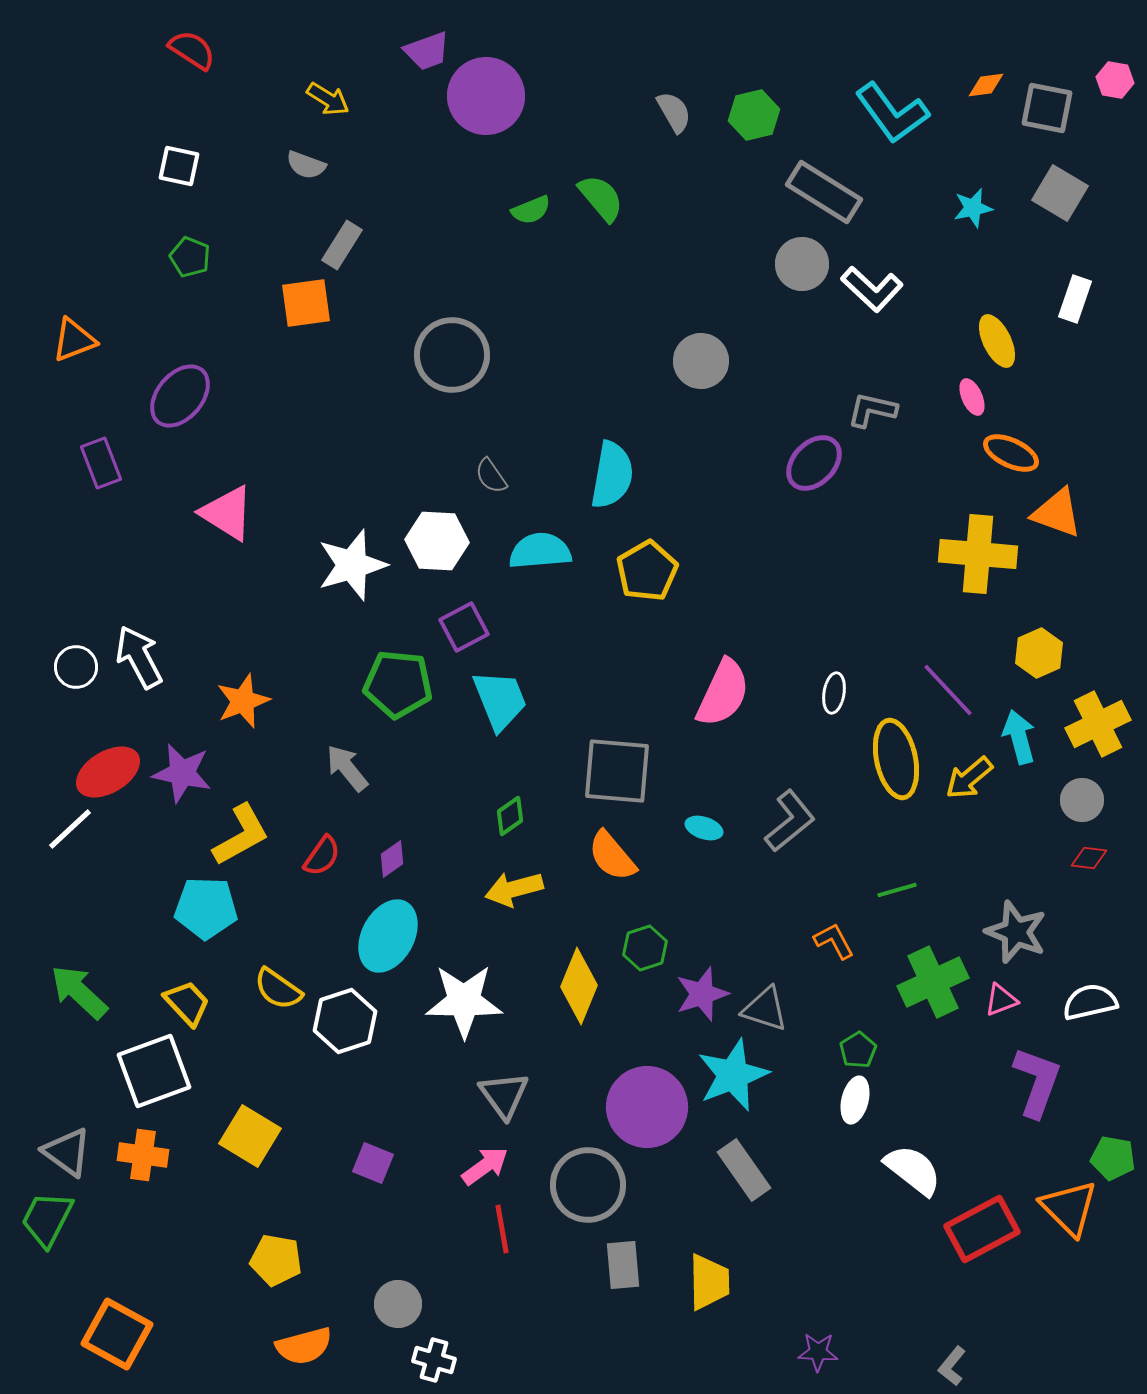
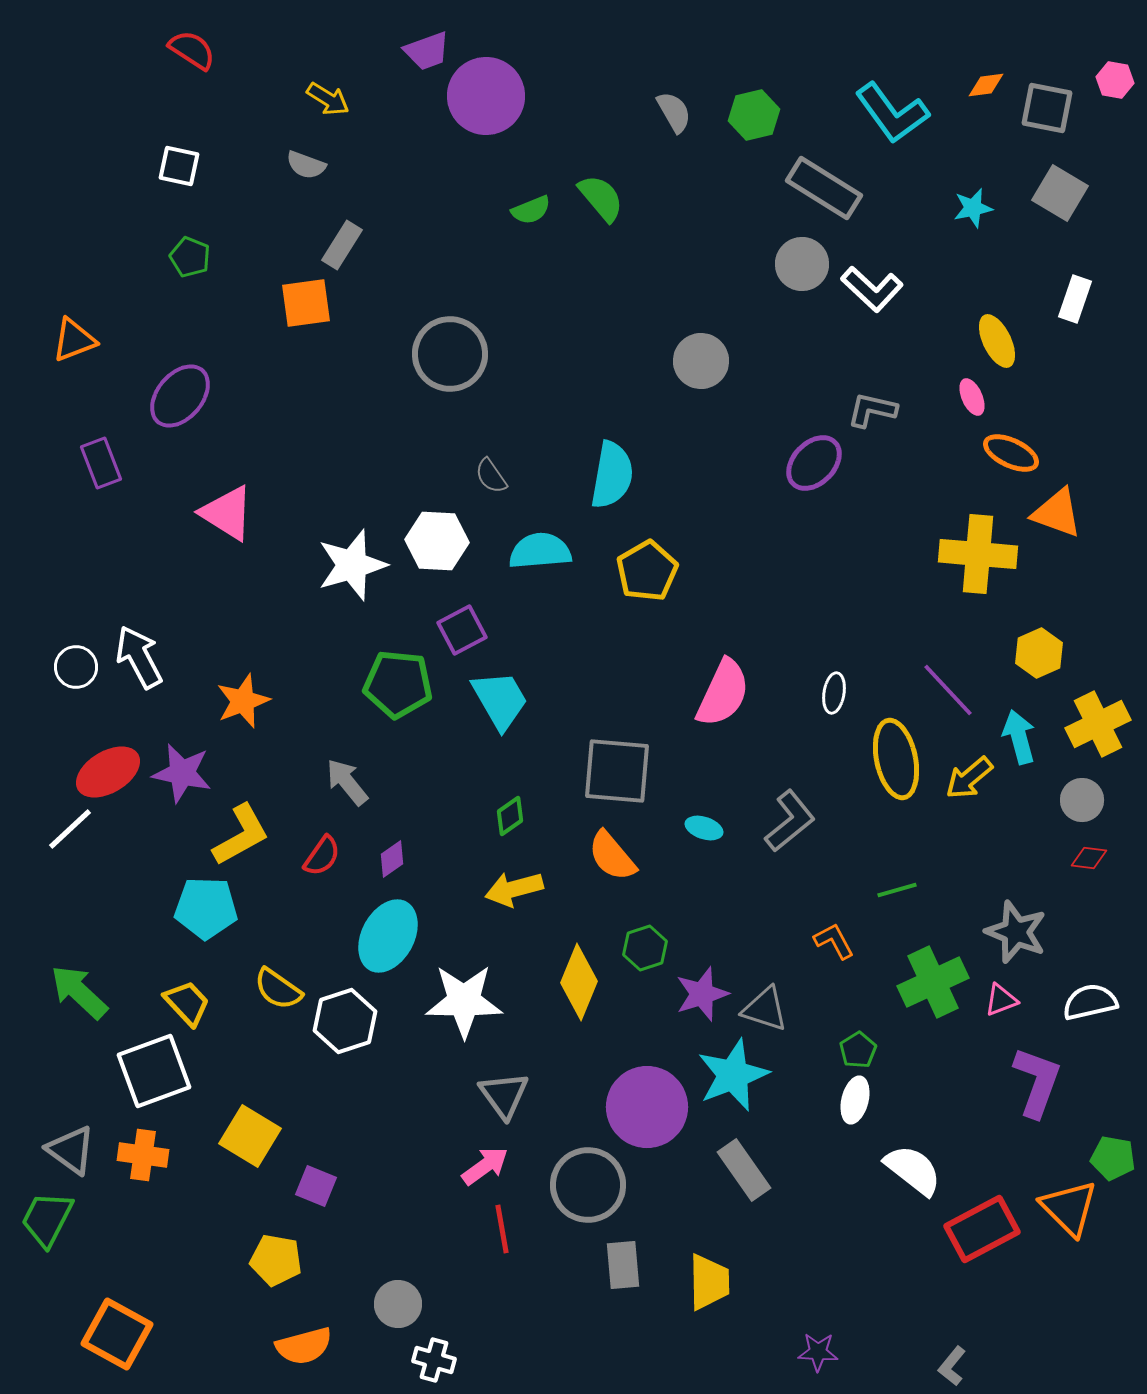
gray rectangle at (824, 192): moved 4 px up
gray circle at (452, 355): moved 2 px left, 1 px up
purple square at (464, 627): moved 2 px left, 3 px down
cyan trapezoid at (500, 700): rotated 8 degrees counterclockwise
gray arrow at (347, 768): moved 14 px down
yellow diamond at (579, 986): moved 4 px up
gray triangle at (67, 1152): moved 4 px right, 2 px up
purple square at (373, 1163): moved 57 px left, 23 px down
